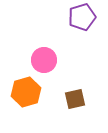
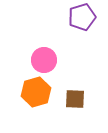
orange hexagon: moved 10 px right
brown square: rotated 15 degrees clockwise
